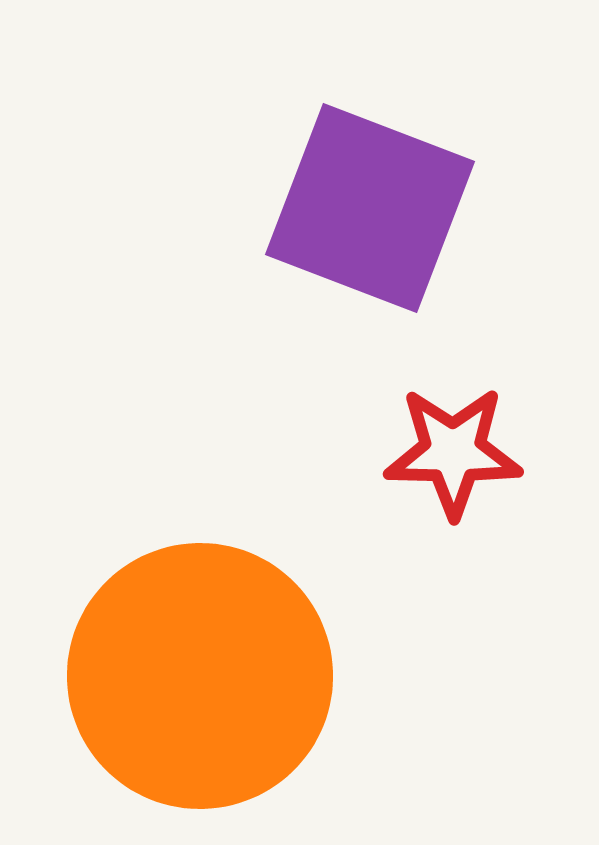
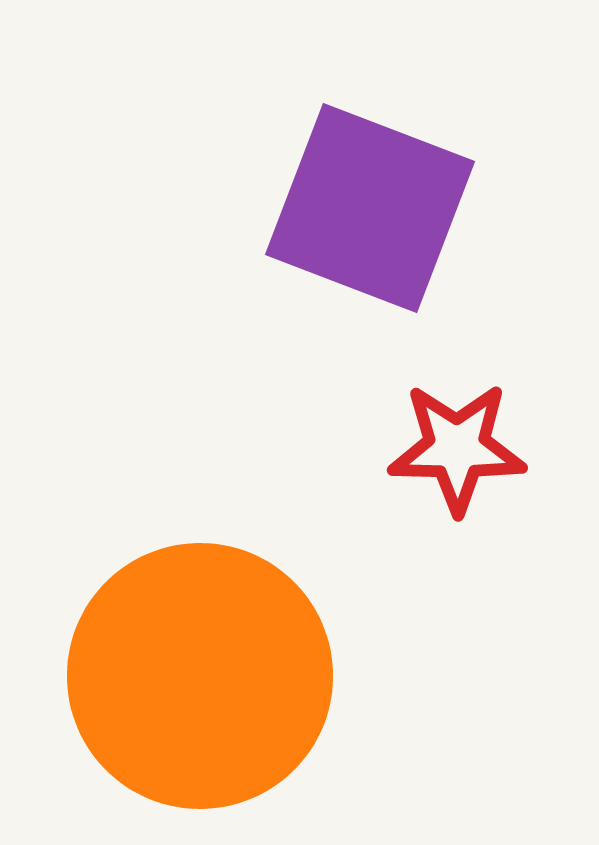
red star: moved 4 px right, 4 px up
